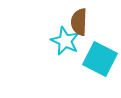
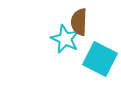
cyan star: moved 2 px up
